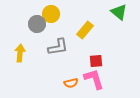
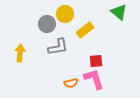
yellow circle: moved 14 px right
gray circle: moved 10 px right
yellow rectangle: rotated 12 degrees clockwise
